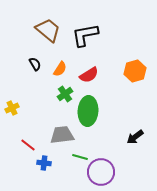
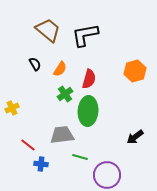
red semicircle: moved 4 px down; rotated 42 degrees counterclockwise
blue cross: moved 3 px left, 1 px down
purple circle: moved 6 px right, 3 px down
